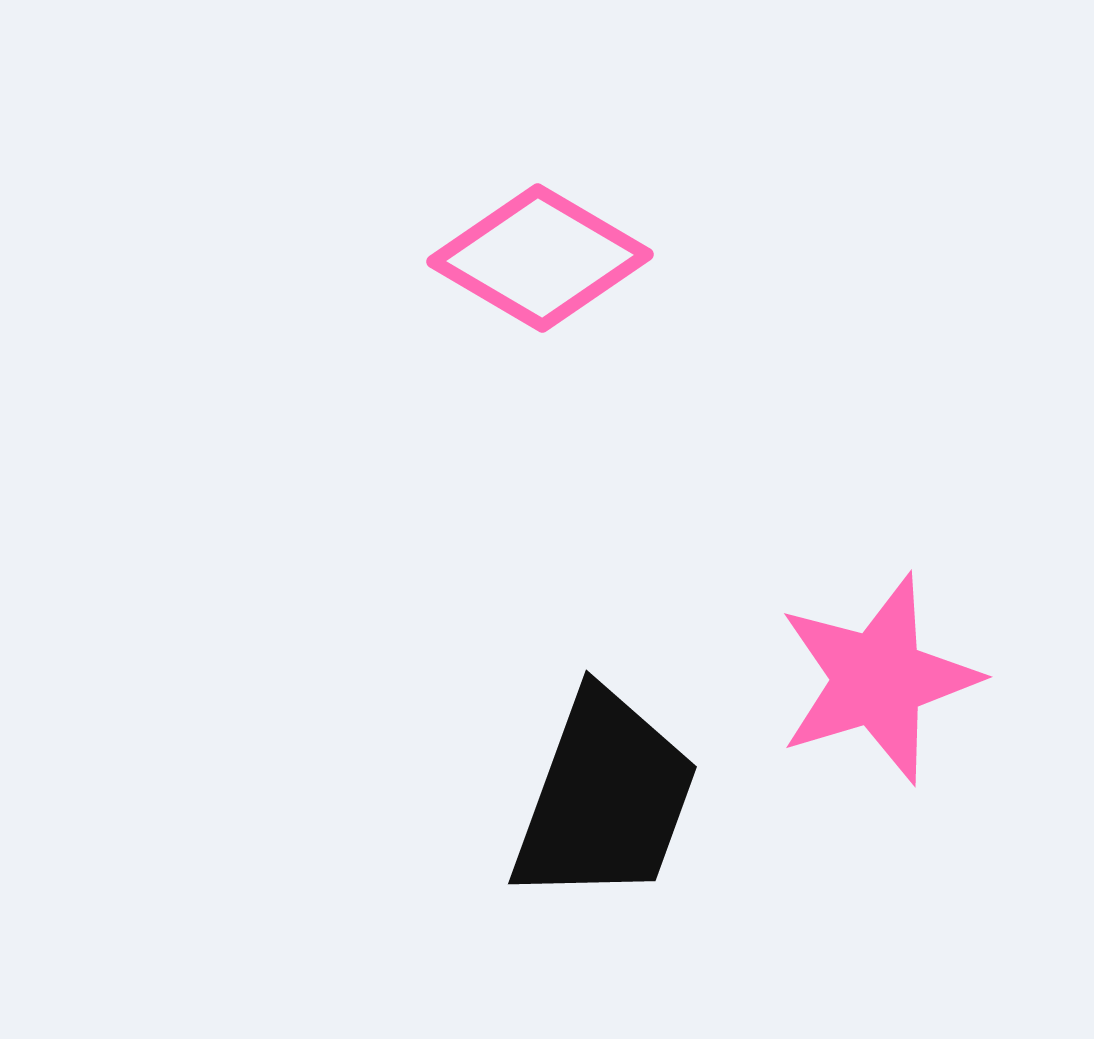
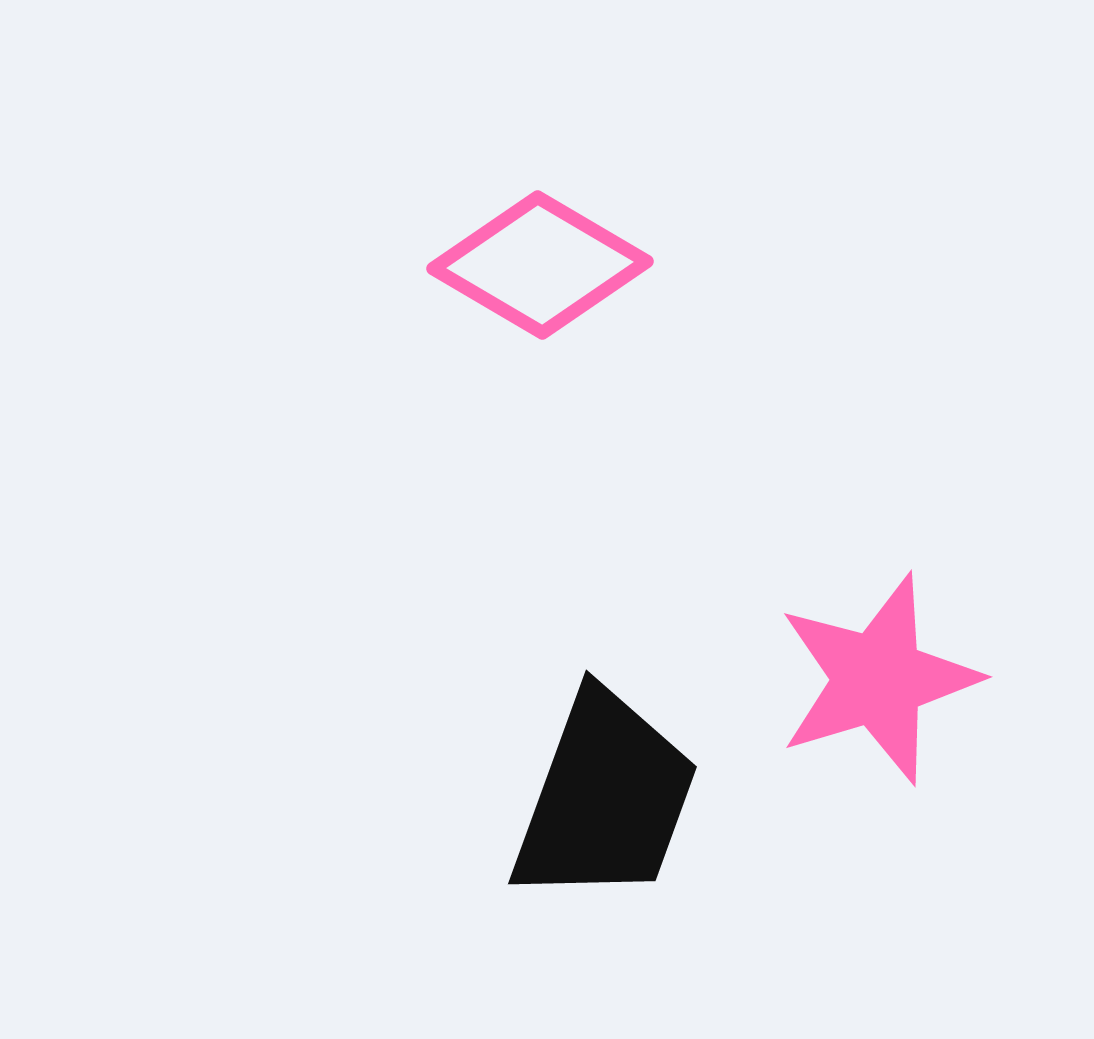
pink diamond: moved 7 px down
